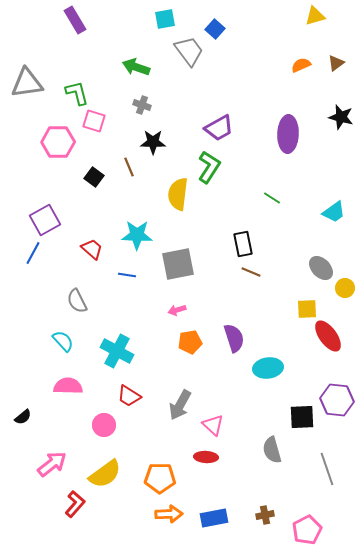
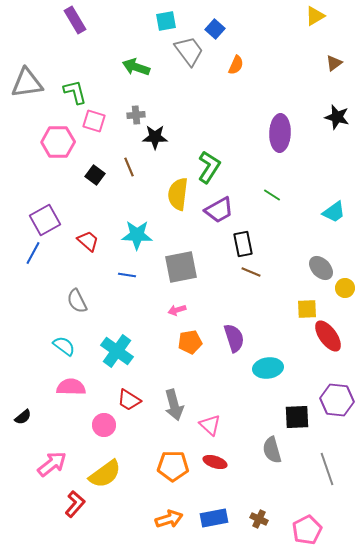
yellow triangle at (315, 16): rotated 15 degrees counterclockwise
cyan square at (165, 19): moved 1 px right, 2 px down
brown triangle at (336, 63): moved 2 px left
orange semicircle at (301, 65): moved 65 px left; rotated 138 degrees clockwise
green L-shape at (77, 93): moved 2 px left, 1 px up
gray cross at (142, 105): moved 6 px left, 10 px down; rotated 24 degrees counterclockwise
black star at (341, 117): moved 4 px left
purple trapezoid at (219, 128): moved 82 px down
purple ellipse at (288, 134): moved 8 px left, 1 px up
black star at (153, 142): moved 2 px right, 5 px up
black square at (94, 177): moved 1 px right, 2 px up
green line at (272, 198): moved 3 px up
red trapezoid at (92, 249): moved 4 px left, 8 px up
gray square at (178, 264): moved 3 px right, 3 px down
cyan semicircle at (63, 341): moved 1 px right, 5 px down; rotated 10 degrees counterclockwise
cyan cross at (117, 351): rotated 8 degrees clockwise
pink semicircle at (68, 386): moved 3 px right, 1 px down
red trapezoid at (129, 396): moved 4 px down
gray arrow at (180, 405): moved 6 px left; rotated 44 degrees counterclockwise
black square at (302, 417): moved 5 px left
pink triangle at (213, 425): moved 3 px left
red ellipse at (206, 457): moved 9 px right, 5 px down; rotated 15 degrees clockwise
orange pentagon at (160, 478): moved 13 px right, 12 px up
orange arrow at (169, 514): moved 5 px down; rotated 16 degrees counterclockwise
brown cross at (265, 515): moved 6 px left, 4 px down; rotated 36 degrees clockwise
